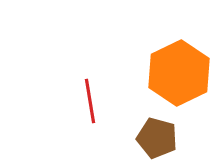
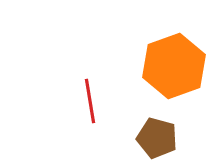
orange hexagon: moved 5 px left, 7 px up; rotated 6 degrees clockwise
